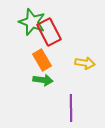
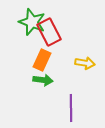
orange rectangle: rotated 55 degrees clockwise
